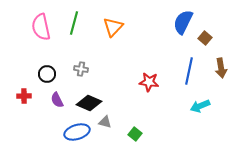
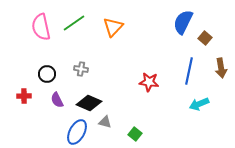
green line: rotated 40 degrees clockwise
cyan arrow: moved 1 px left, 2 px up
blue ellipse: rotated 45 degrees counterclockwise
